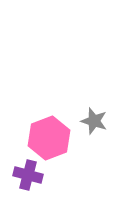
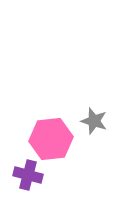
pink hexagon: moved 2 px right, 1 px down; rotated 15 degrees clockwise
